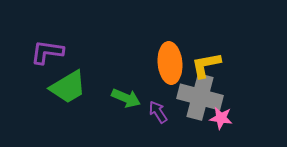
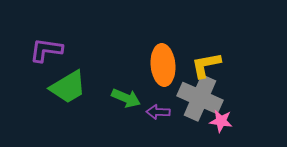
purple L-shape: moved 1 px left, 2 px up
orange ellipse: moved 7 px left, 2 px down
gray cross: moved 1 px down; rotated 9 degrees clockwise
purple arrow: rotated 55 degrees counterclockwise
pink star: moved 3 px down
